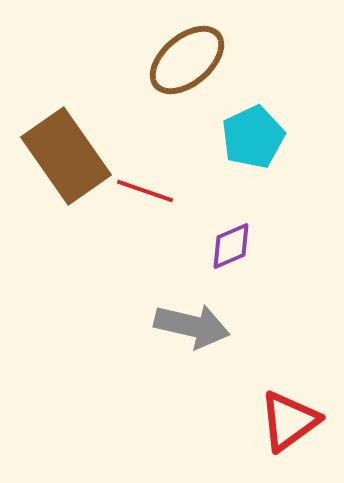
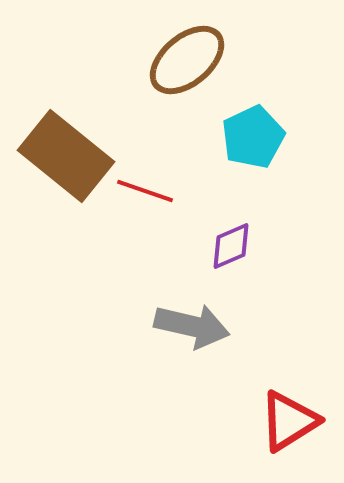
brown rectangle: rotated 16 degrees counterclockwise
red triangle: rotated 4 degrees clockwise
